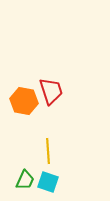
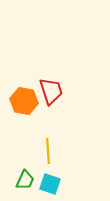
cyan square: moved 2 px right, 2 px down
